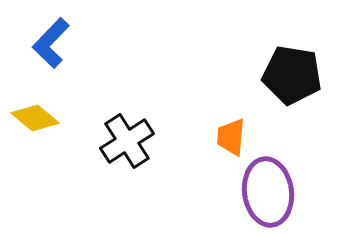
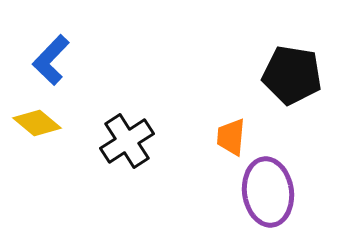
blue L-shape: moved 17 px down
yellow diamond: moved 2 px right, 5 px down
